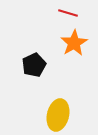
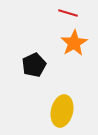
yellow ellipse: moved 4 px right, 4 px up
